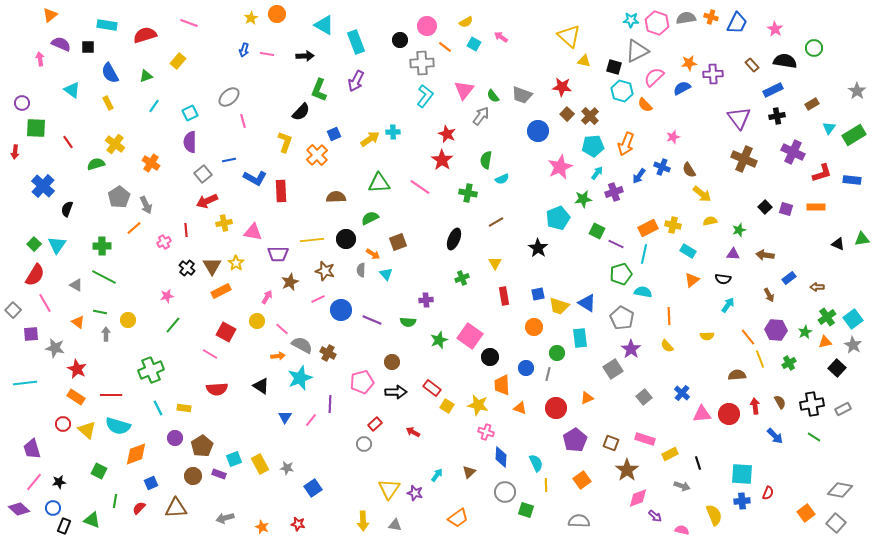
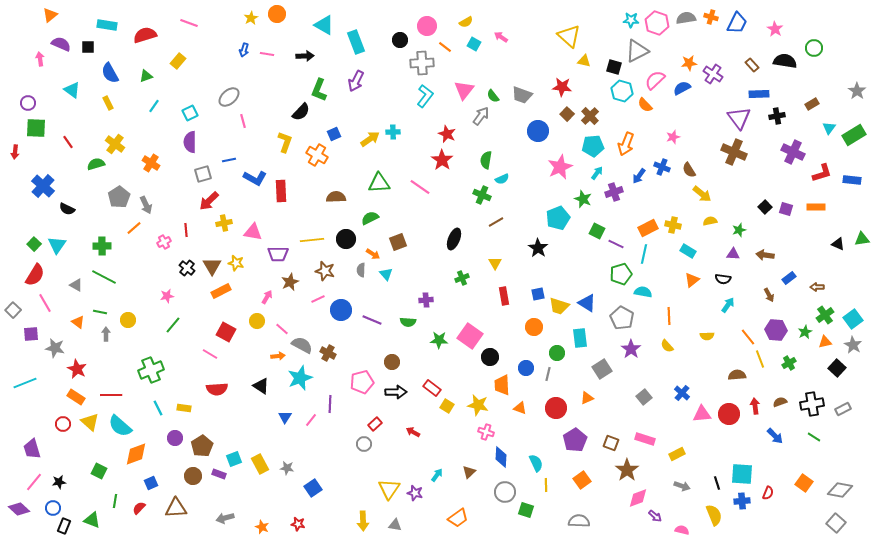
purple cross at (713, 74): rotated 36 degrees clockwise
pink semicircle at (654, 77): moved 1 px right, 3 px down
blue rectangle at (773, 90): moved 14 px left, 4 px down; rotated 24 degrees clockwise
purple circle at (22, 103): moved 6 px right
orange cross at (317, 155): rotated 15 degrees counterclockwise
brown cross at (744, 159): moved 10 px left, 7 px up
gray square at (203, 174): rotated 24 degrees clockwise
green cross at (468, 193): moved 14 px right, 2 px down; rotated 12 degrees clockwise
green star at (583, 199): rotated 30 degrees clockwise
red arrow at (207, 201): moved 2 px right; rotated 20 degrees counterclockwise
black semicircle at (67, 209): rotated 84 degrees counterclockwise
yellow star at (236, 263): rotated 21 degrees counterclockwise
green cross at (827, 317): moved 2 px left, 2 px up
green star at (439, 340): rotated 24 degrees clockwise
gray square at (613, 369): moved 11 px left
cyan line at (25, 383): rotated 15 degrees counterclockwise
brown semicircle at (780, 402): rotated 80 degrees counterclockwise
cyan semicircle at (118, 426): moved 2 px right; rotated 25 degrees clockwise
yellow triangle at (87, 430): moved 3 px right, 8 px up
yellow rectangle at (670, 454): moved 7 px right
black line at (698, 463): moved 19 px right, 20 px down
orange square at (806, 513): moved 2 px left, 30 px up; rotated 18 degrees counterclockwise
